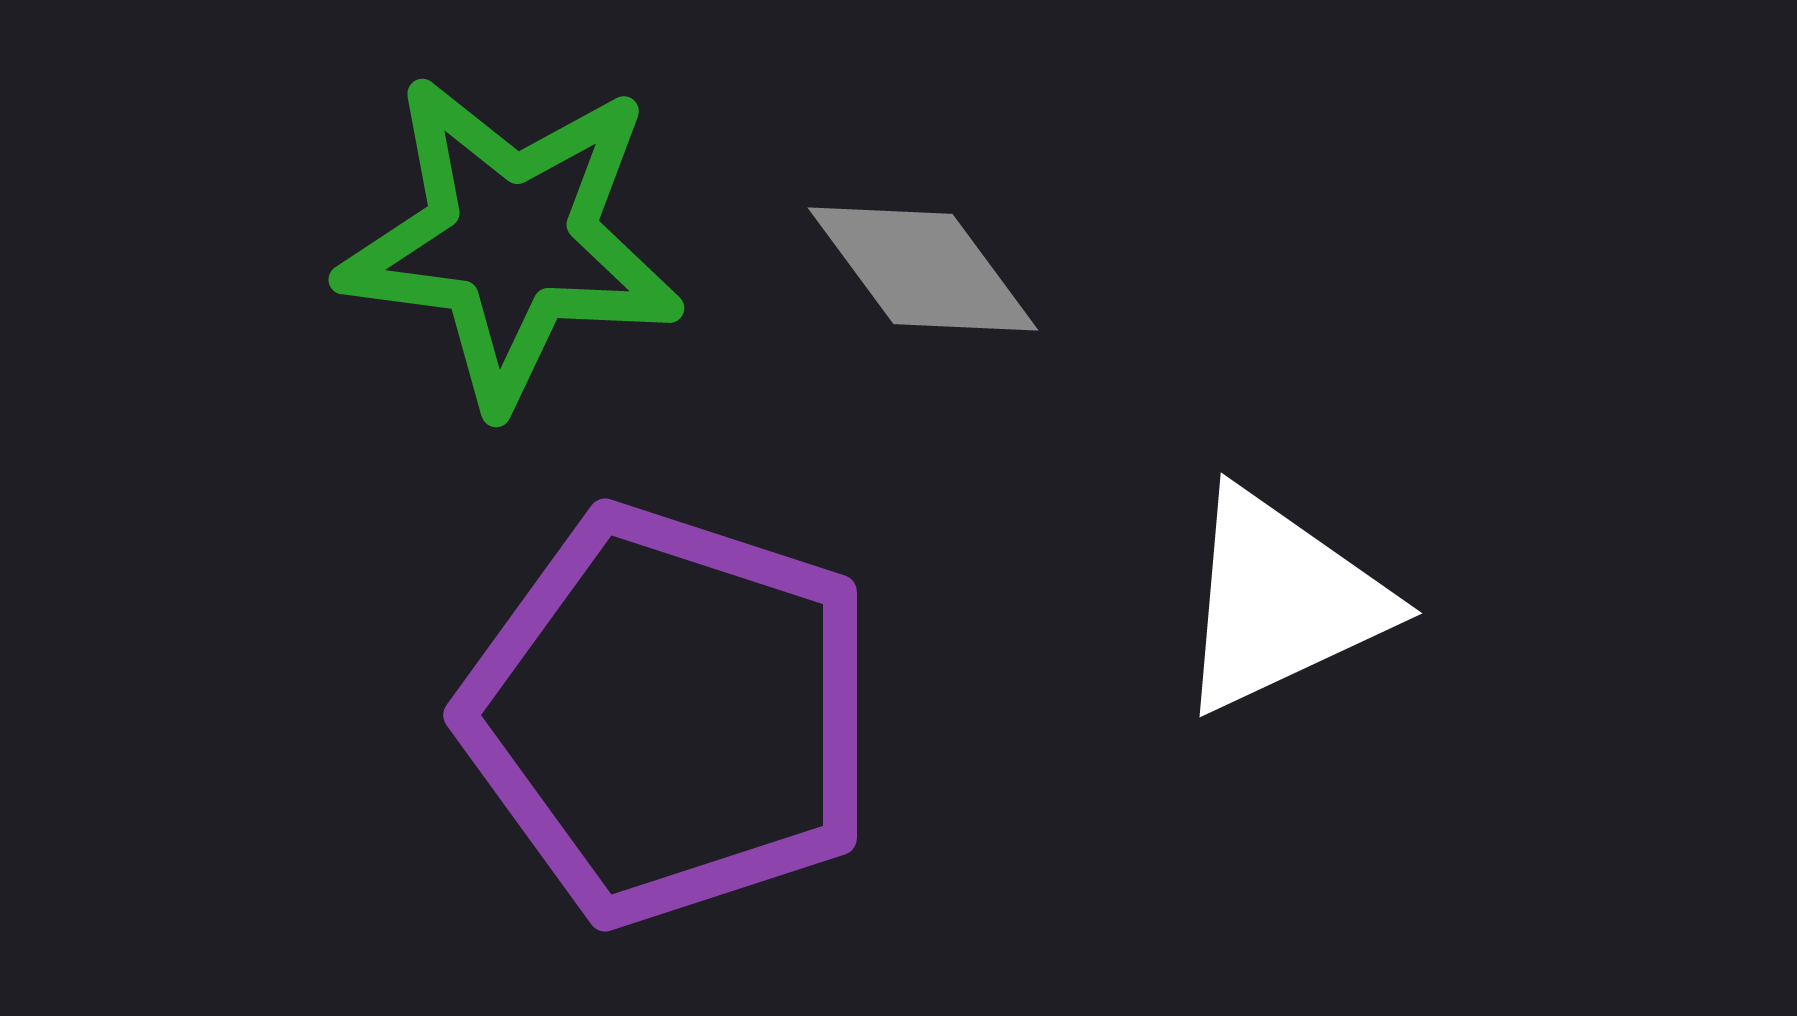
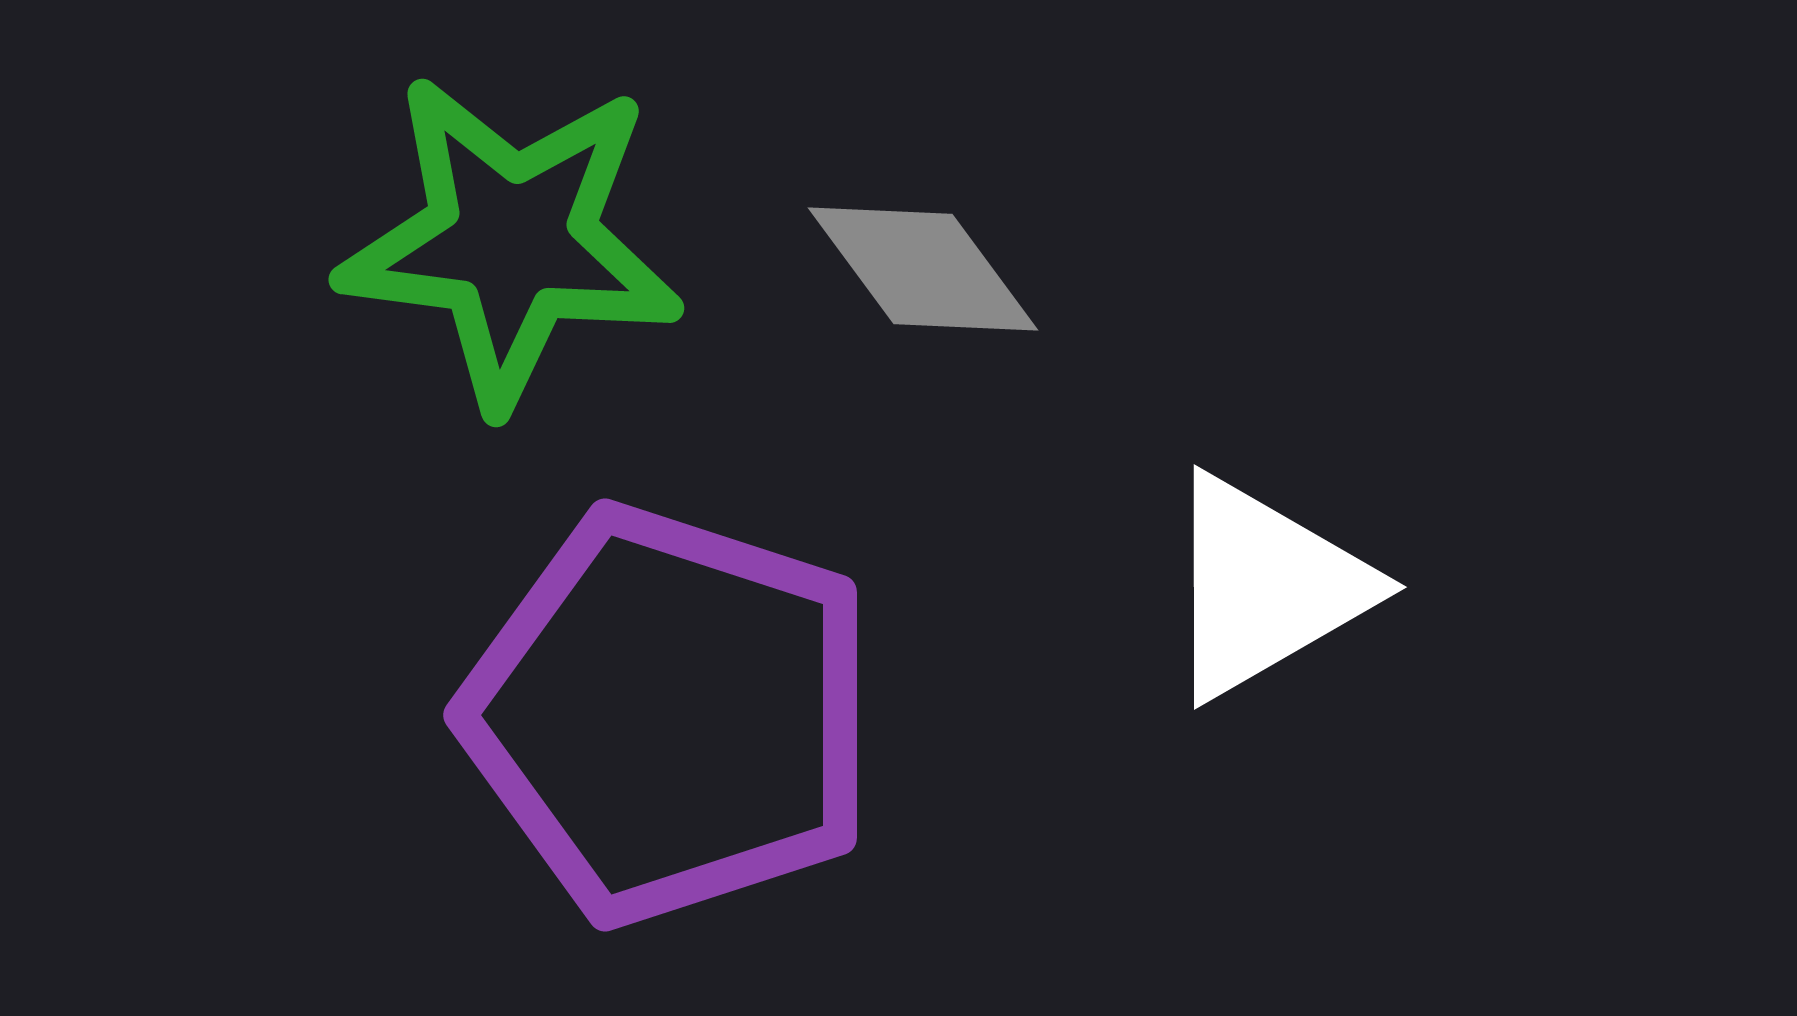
white triangle: moved 16 px left, 14 px up; rotated 5 degrees counterclockwise
